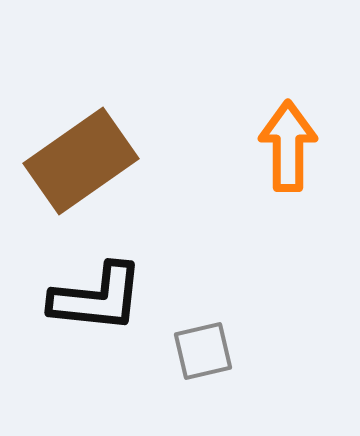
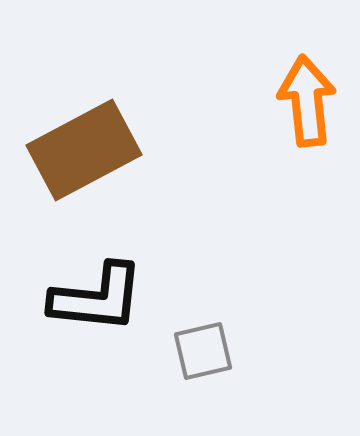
orange arrow: moved 19 px right, 45 px up; rotated 6 degrees counterclockwise
brown rectangle: moved 3 px right, 11 px up; rotated 7 degrees clockwise
